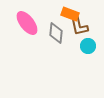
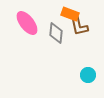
cyan circle: moved 29 px down
